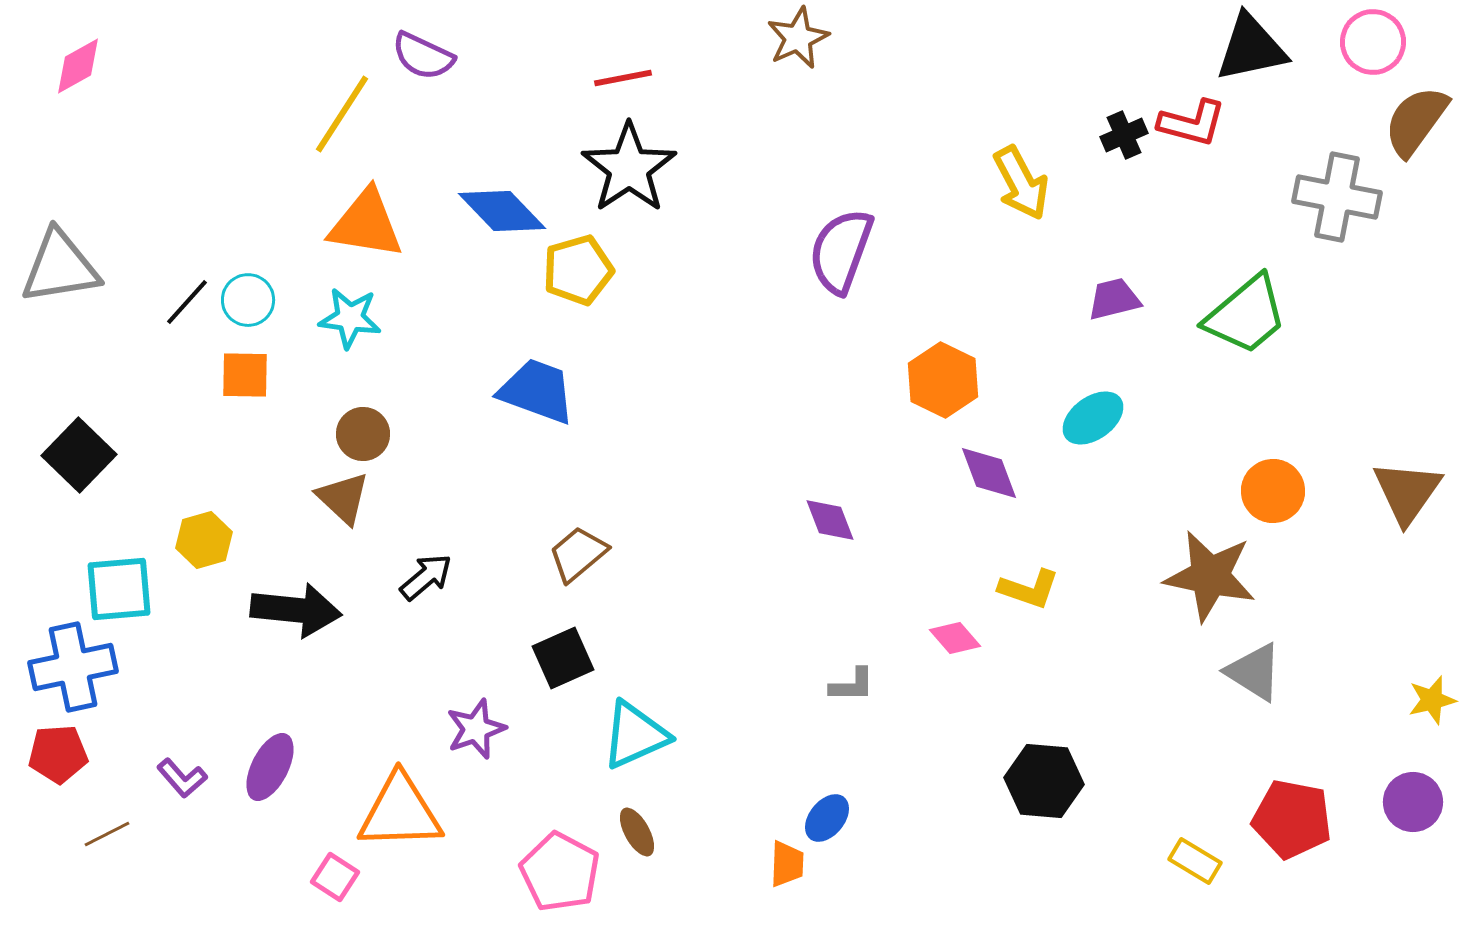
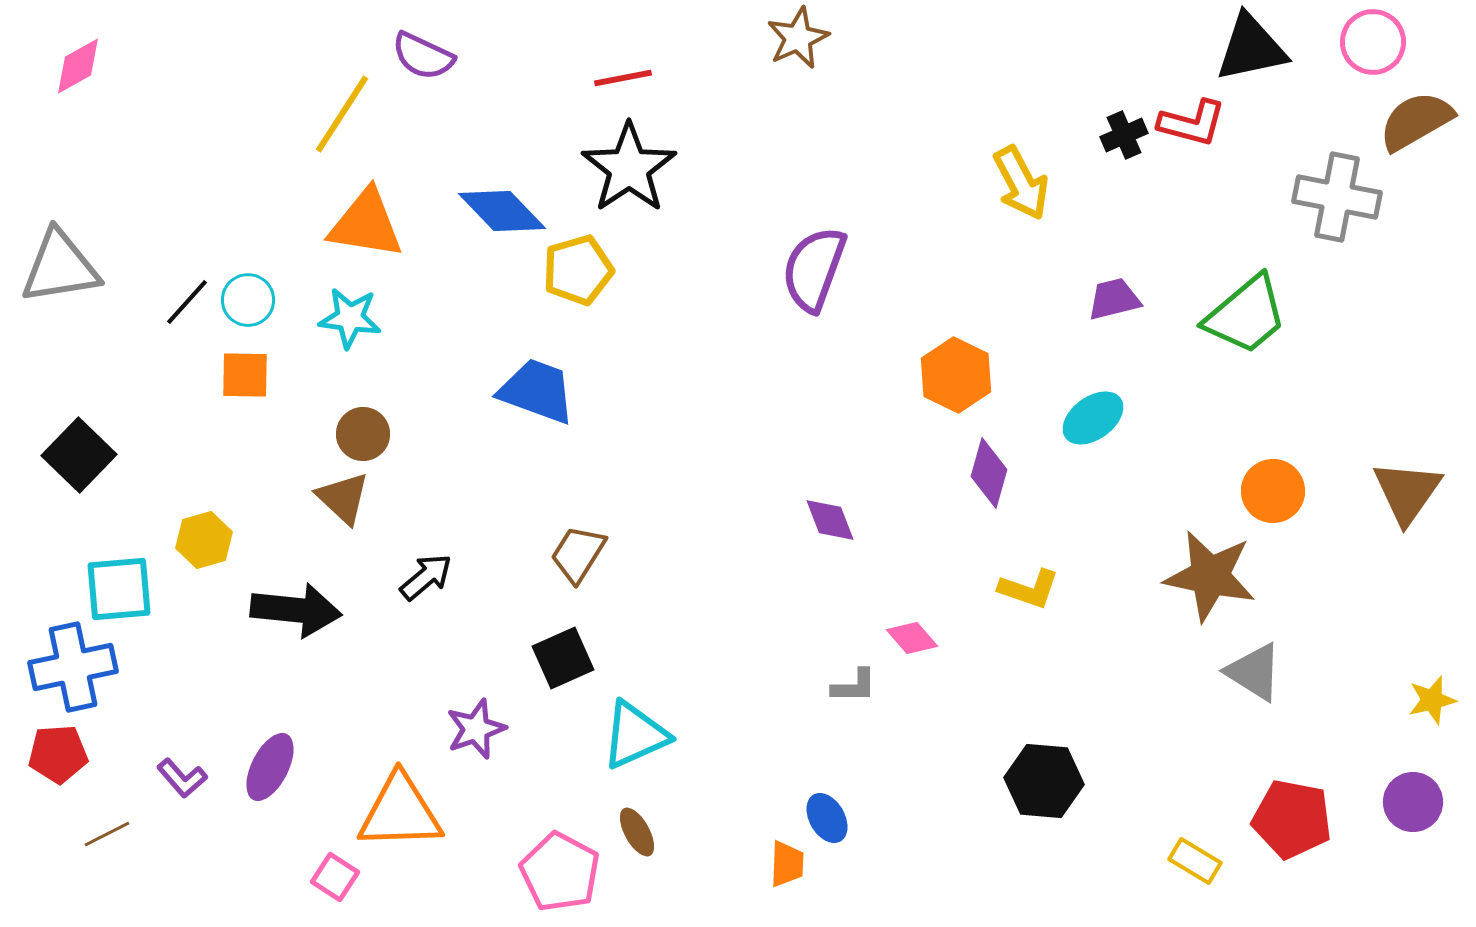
brown semicircle at (1416, 121): rotated 24 degrees clockwise
purple semicircle at (841, 251): moved 27 px left, 18 px down
orange hexagon at (943, 380): moved 13 px right, 5 px up
purple diamond at (989, 473): rotated 36 degrees clockwise
brown trapezoid at (578, 554): rotated 18 degrees counterclockwise
pink diamond at (955, 638): moved 43 px left
gray L-shape at (852, 685): moved 2 px right, 1 px down
blue ellipse at (827, 818): rotated 69 degrees counterclockwise
